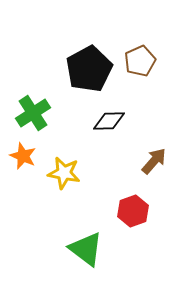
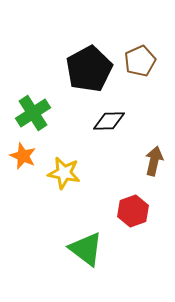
brown arrow: rotated 28 degrees counterclockwise
